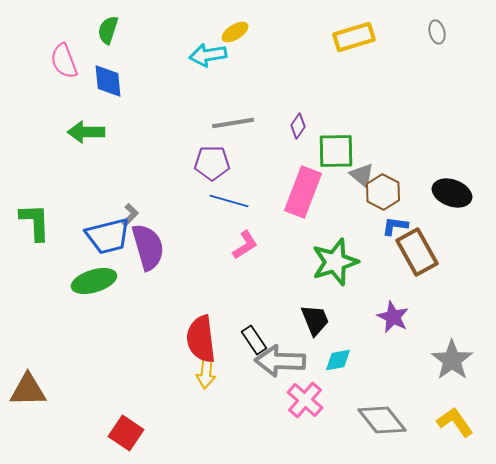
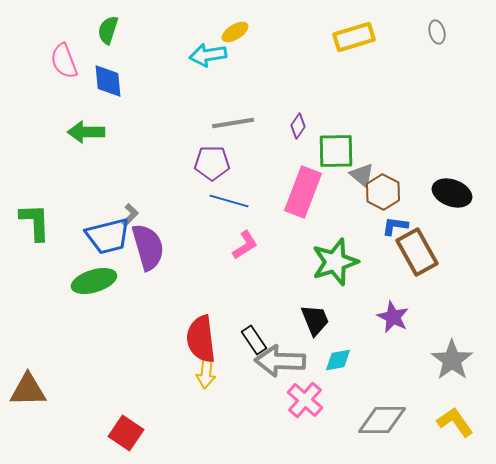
gray diamond: rotated 51 degrees counterclockwise
